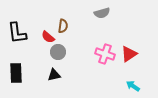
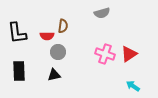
red semicircle: moved 1 px left, 1 px up; rotated 40 degrees counterclockwise
black rectangle: moved 3 px right, 2 px up
